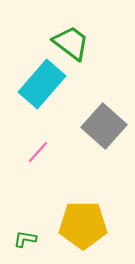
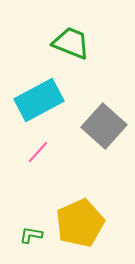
green trapezoid: rotated 15 degrees counterclockwise
cyan rectangle: moved 3 px left, 16 px down; rotated 21 degrees clockwise
yellow pentagon: moved 3 px left, 2 px up; rotated 24 degrees counterclockwise
green L-shape: moved 6 px right, 4 px up
